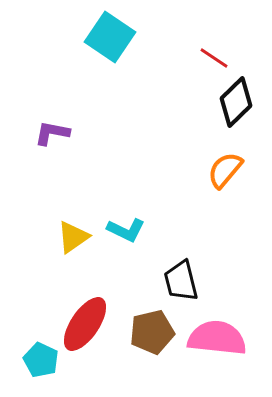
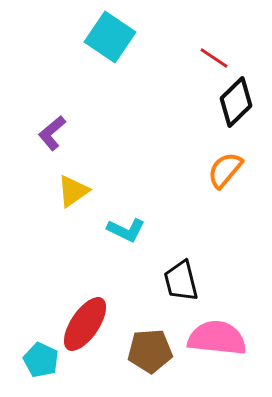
purple L-shape: rotated 51 degrees counterclockwise
yellow triangle: moved 46 px up
brown pentagon: moved 2 px left, 19 px down; rotated 9 degrees clockwise
